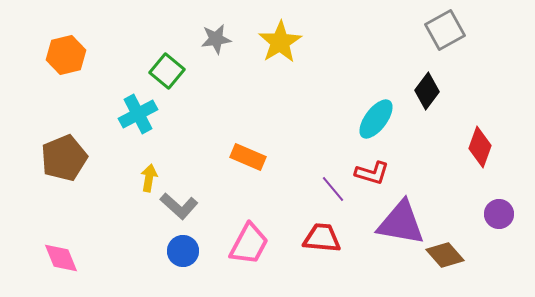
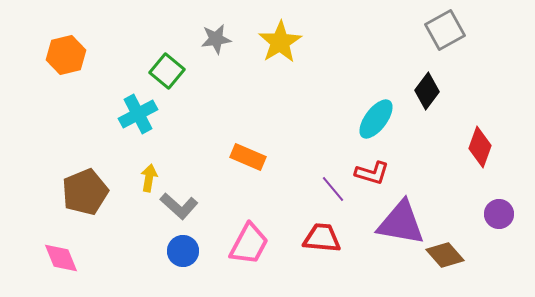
brown pentagon: moved 21 px right, 34 px down
